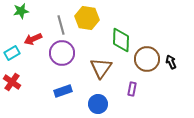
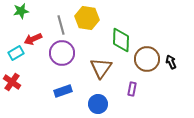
cyan rectangle: moved 4 px right
